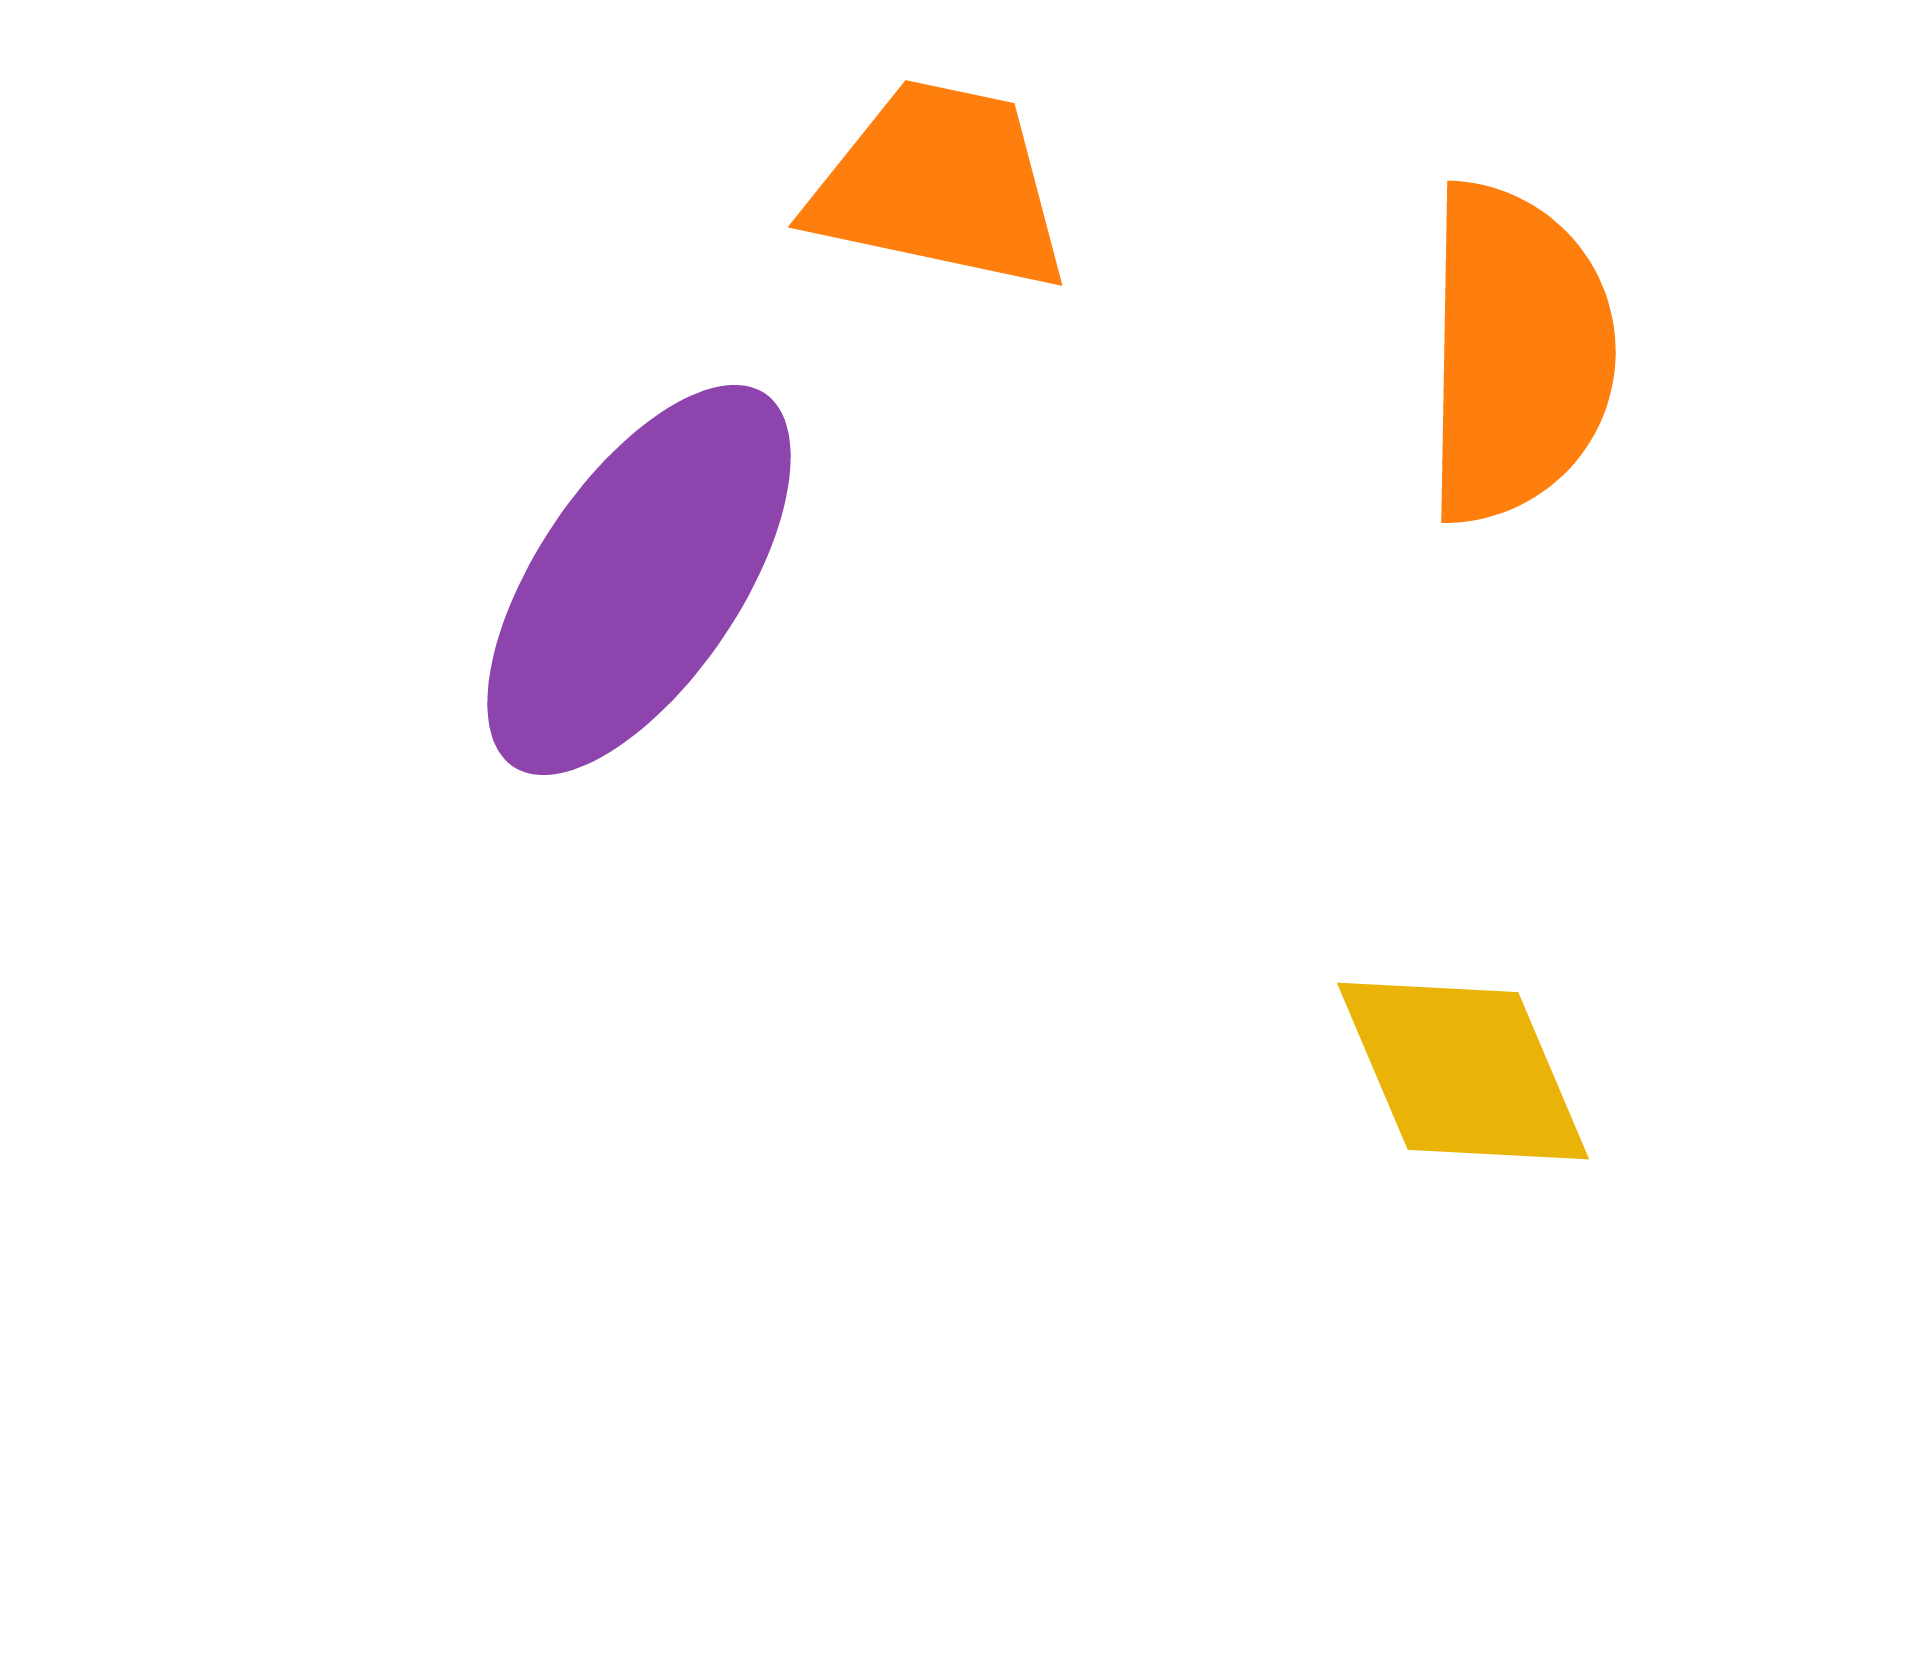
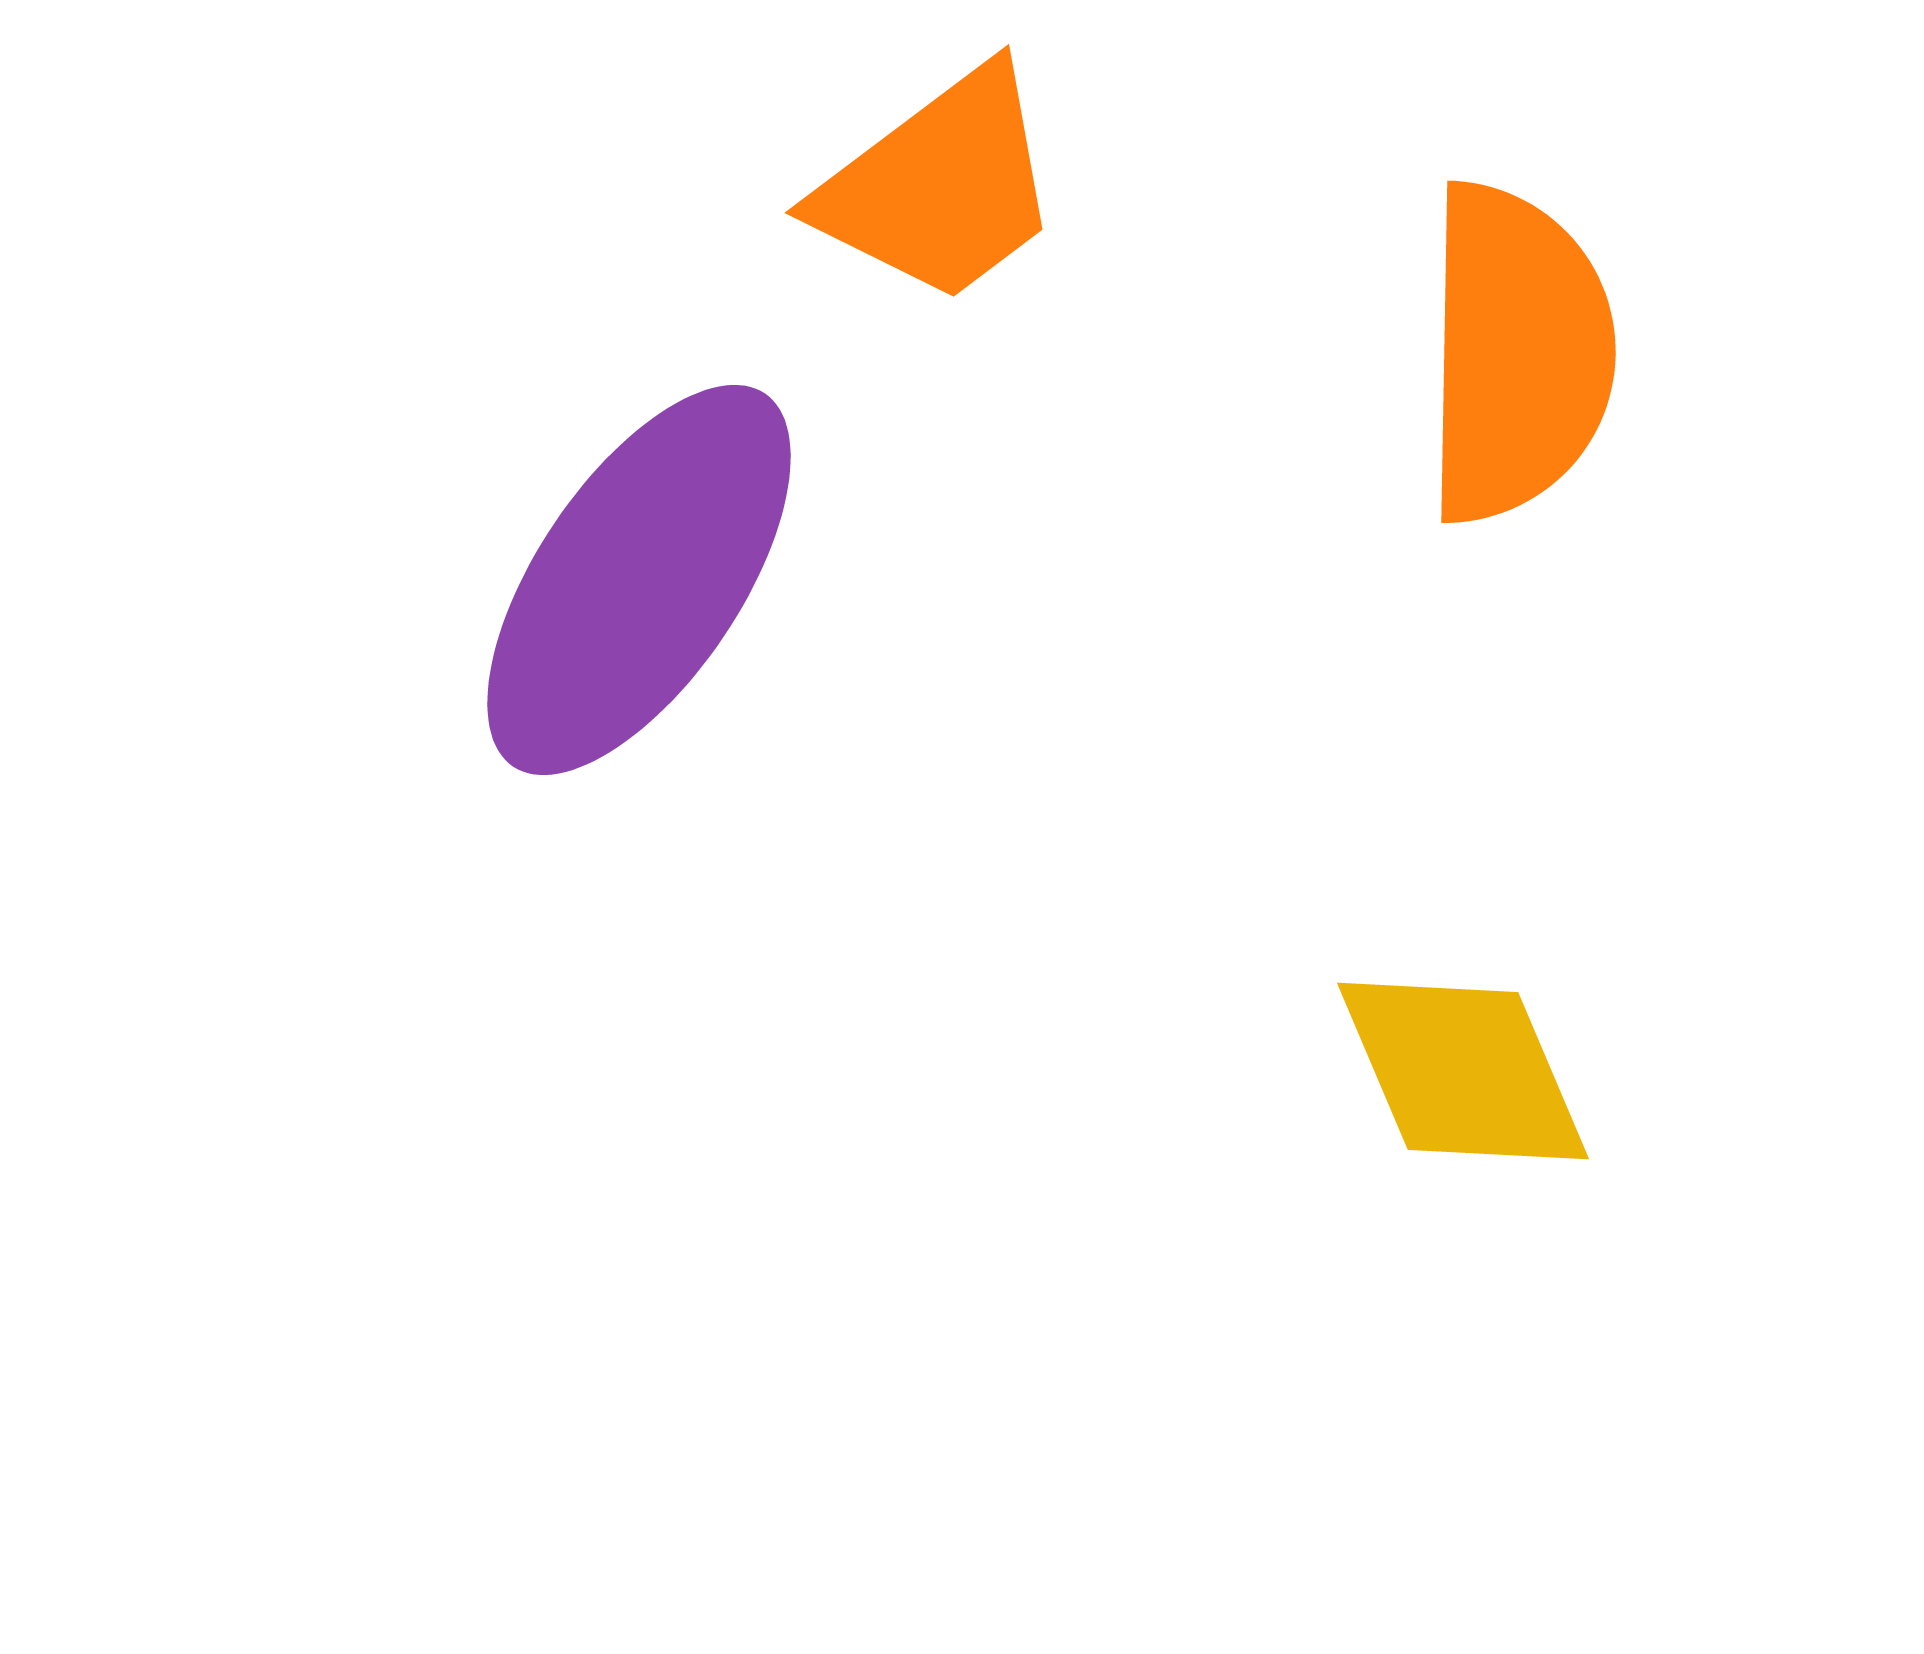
orange trapezoid: rotated 131 degrees clockwise
